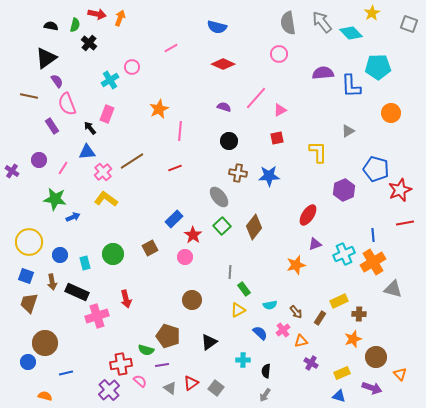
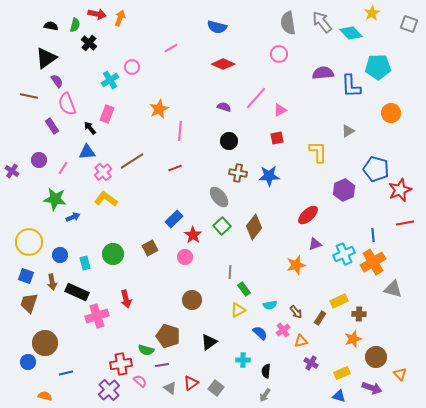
red ellipse at (308, 215): rotated 15 degrees clockwise
